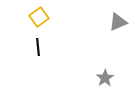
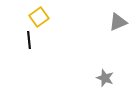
black line: moved 9 px left, 7 px up
gray star: rotated 18 degrees counterclockwise
